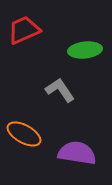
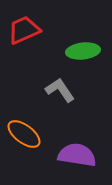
green ellipse: moved 2 px left, 1 px down
orange ellipse: rotated 8 degrees clockwise
purple semicircle: moved 2 px down
